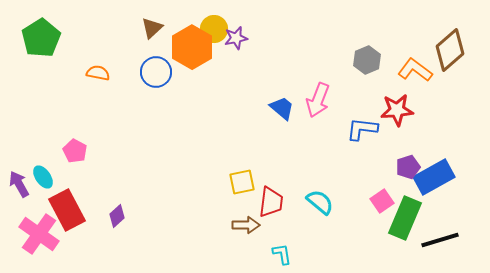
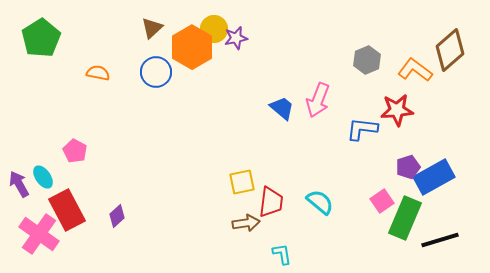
brown arrow: moved 2 px up; rotated 8 degrees counterclockwise
